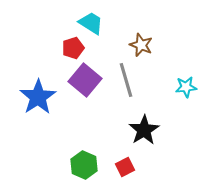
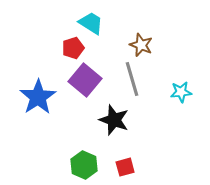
gray line: moved 6 px right, 1 px up
cyan star: moved 5 px left, 5 px down
black star: moved 30 px left, 10 px up; rotated 20 degrees counterclockwise
red square: rotated 12 degrees clockwise
